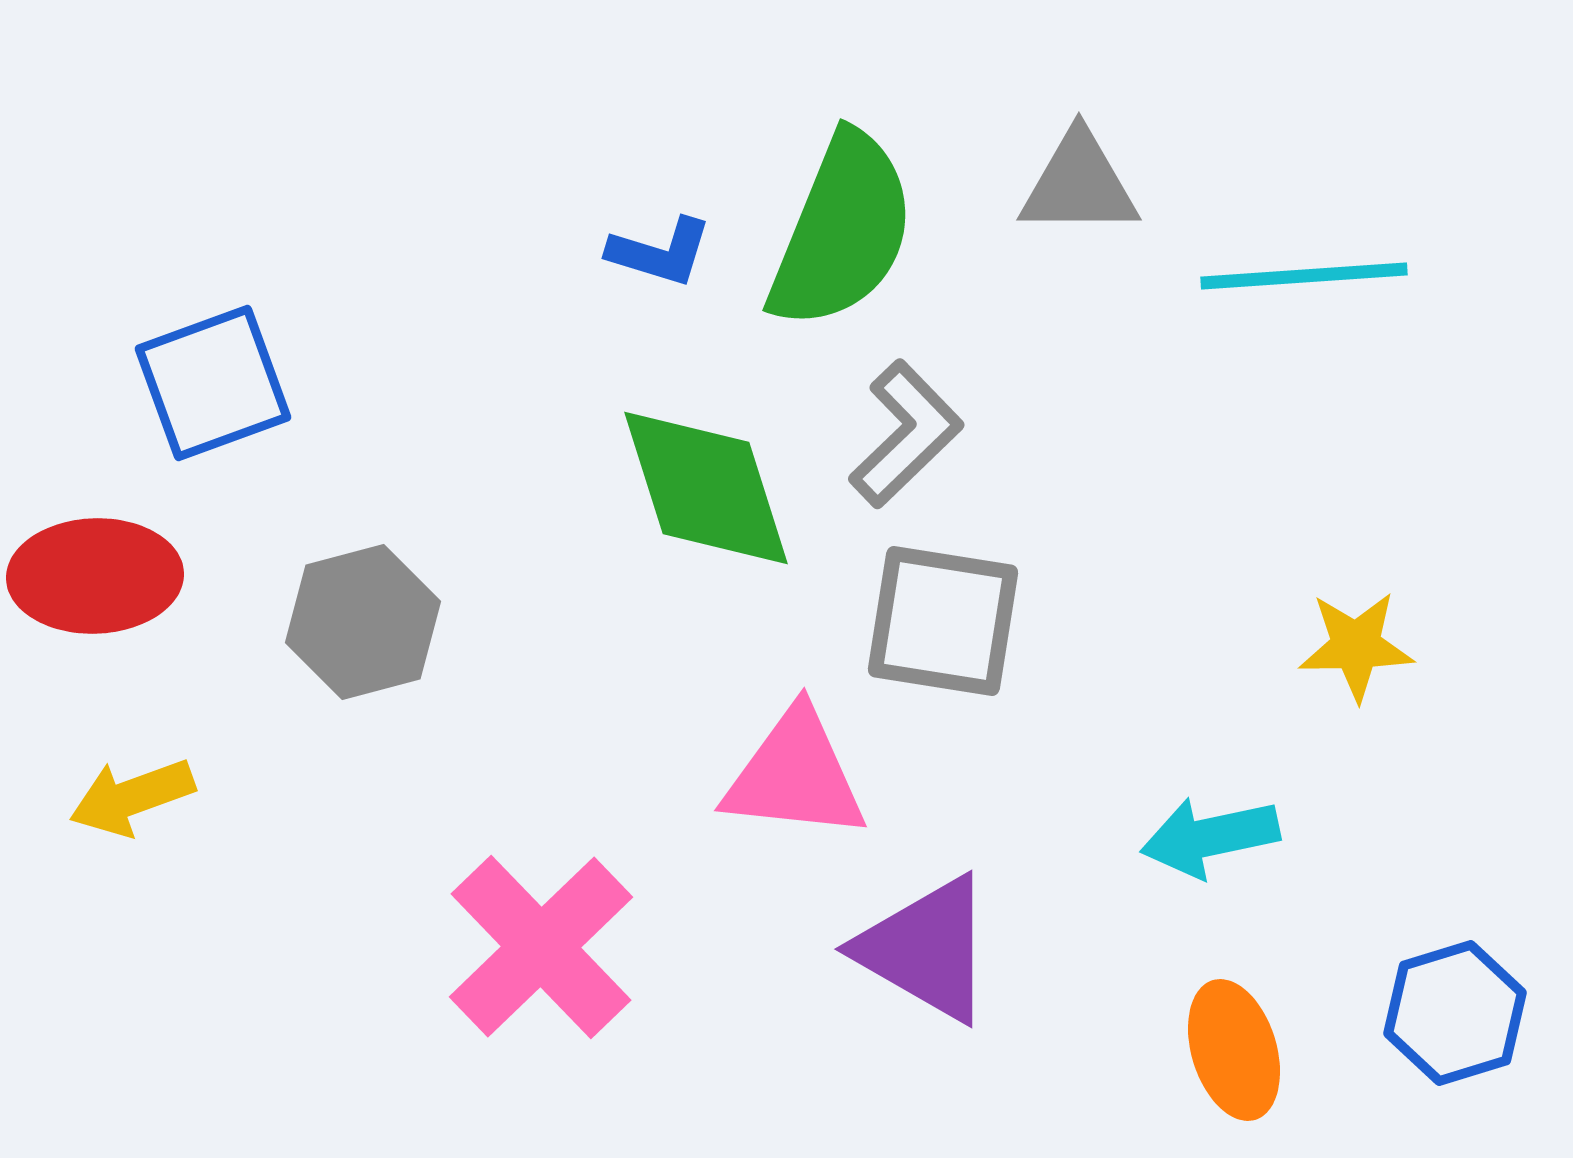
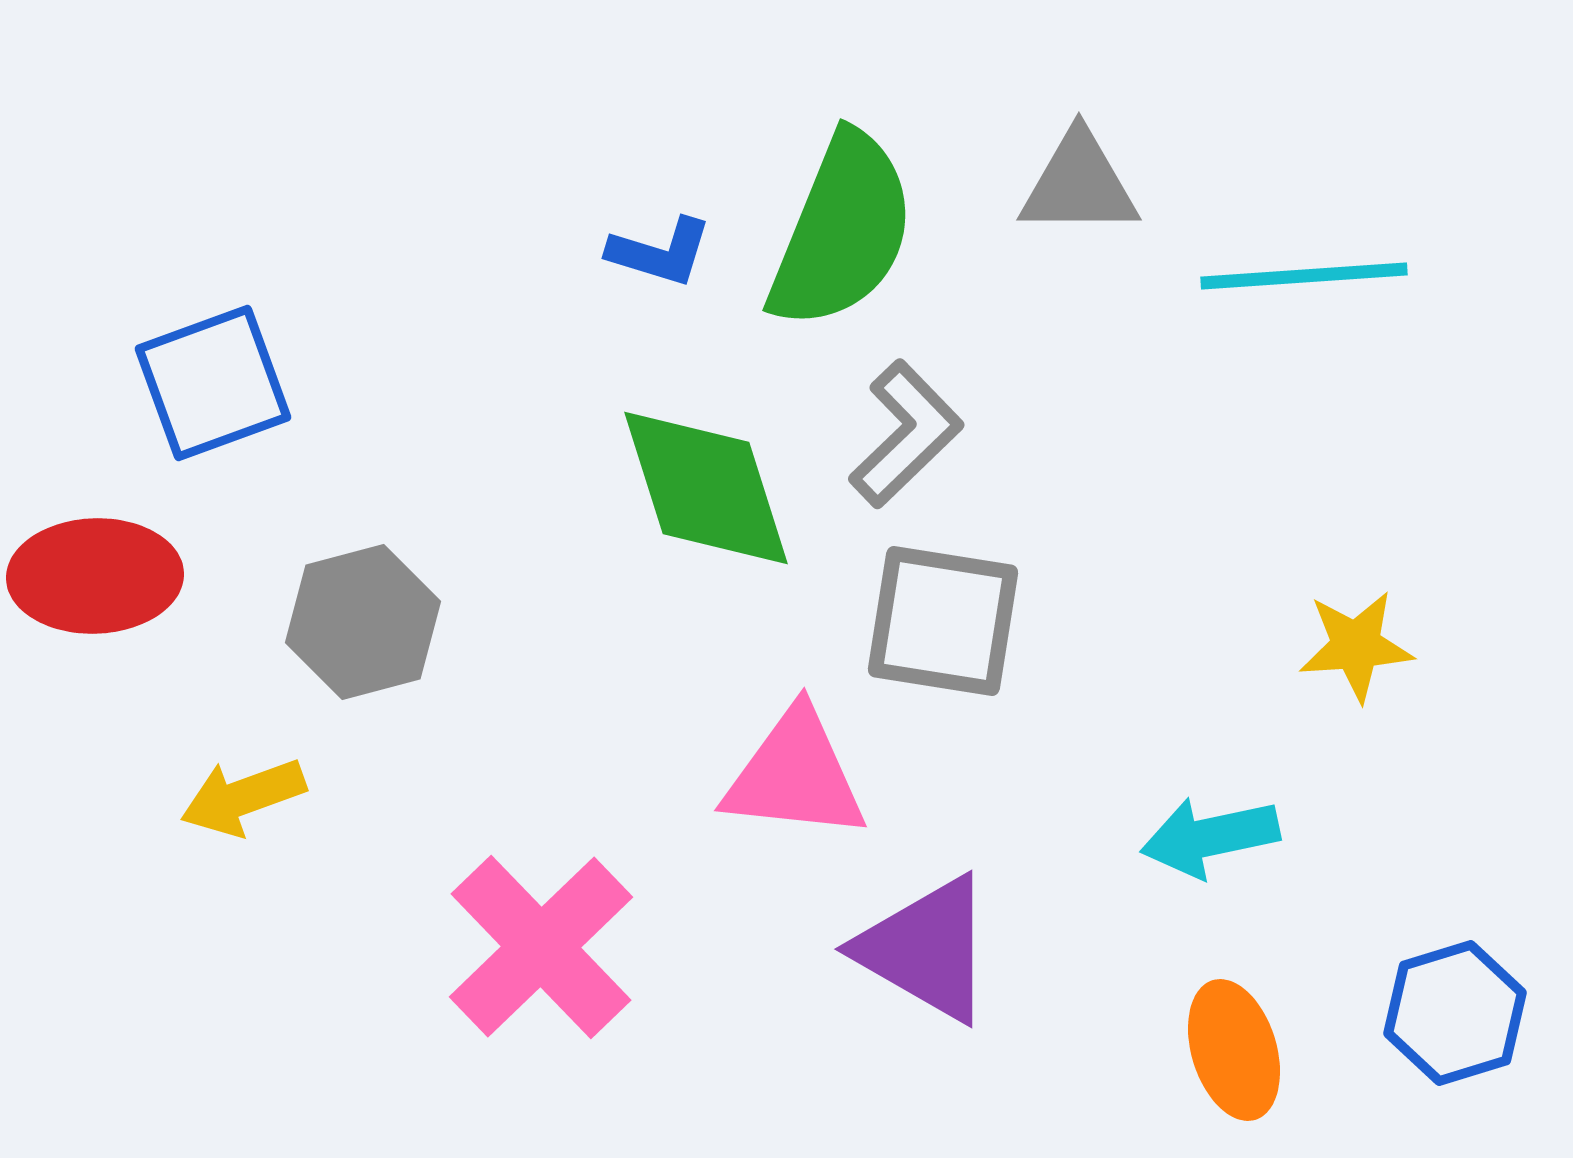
yellow star: rotated 3 degrees counterclockwise
yellow arrow: moved 111 px right
